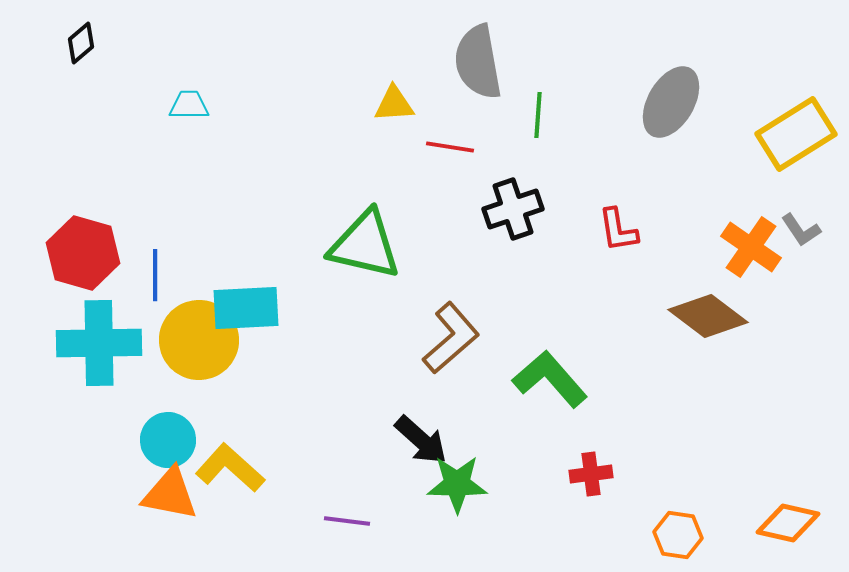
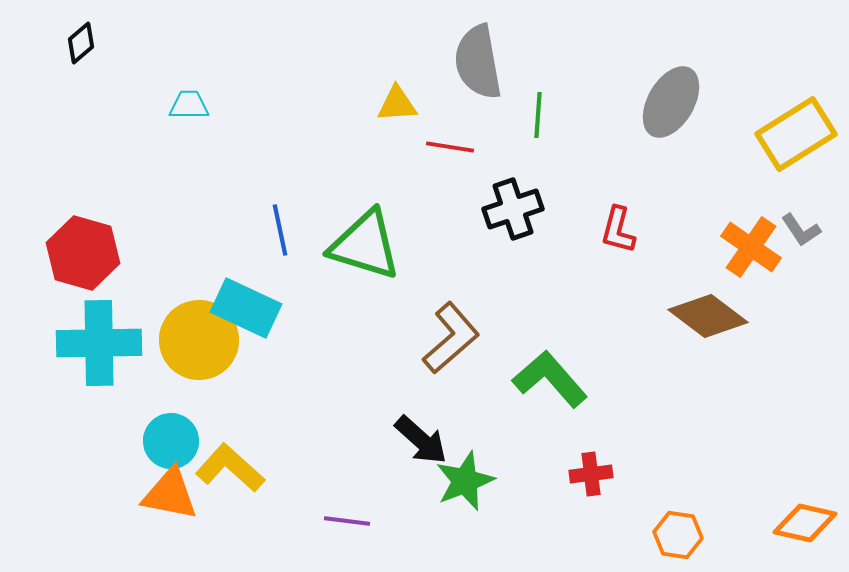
yellow triangle: moved 3 px right
red L-shape: rotated 24 degrees clockwise
green triangle: rotated 4 degrees clockwise
blue line: moved 125 px right, 45 px up; rotated 12 degrees counterclockwise
cyan rectangle: rotated 28 degrees clockwise
cyan circle: moved 3 px right, 1 px down
green star: moved 8 px right, 3 px up; rotated 22 degrees counterclockwise
orange diamond: moved 17 px right
